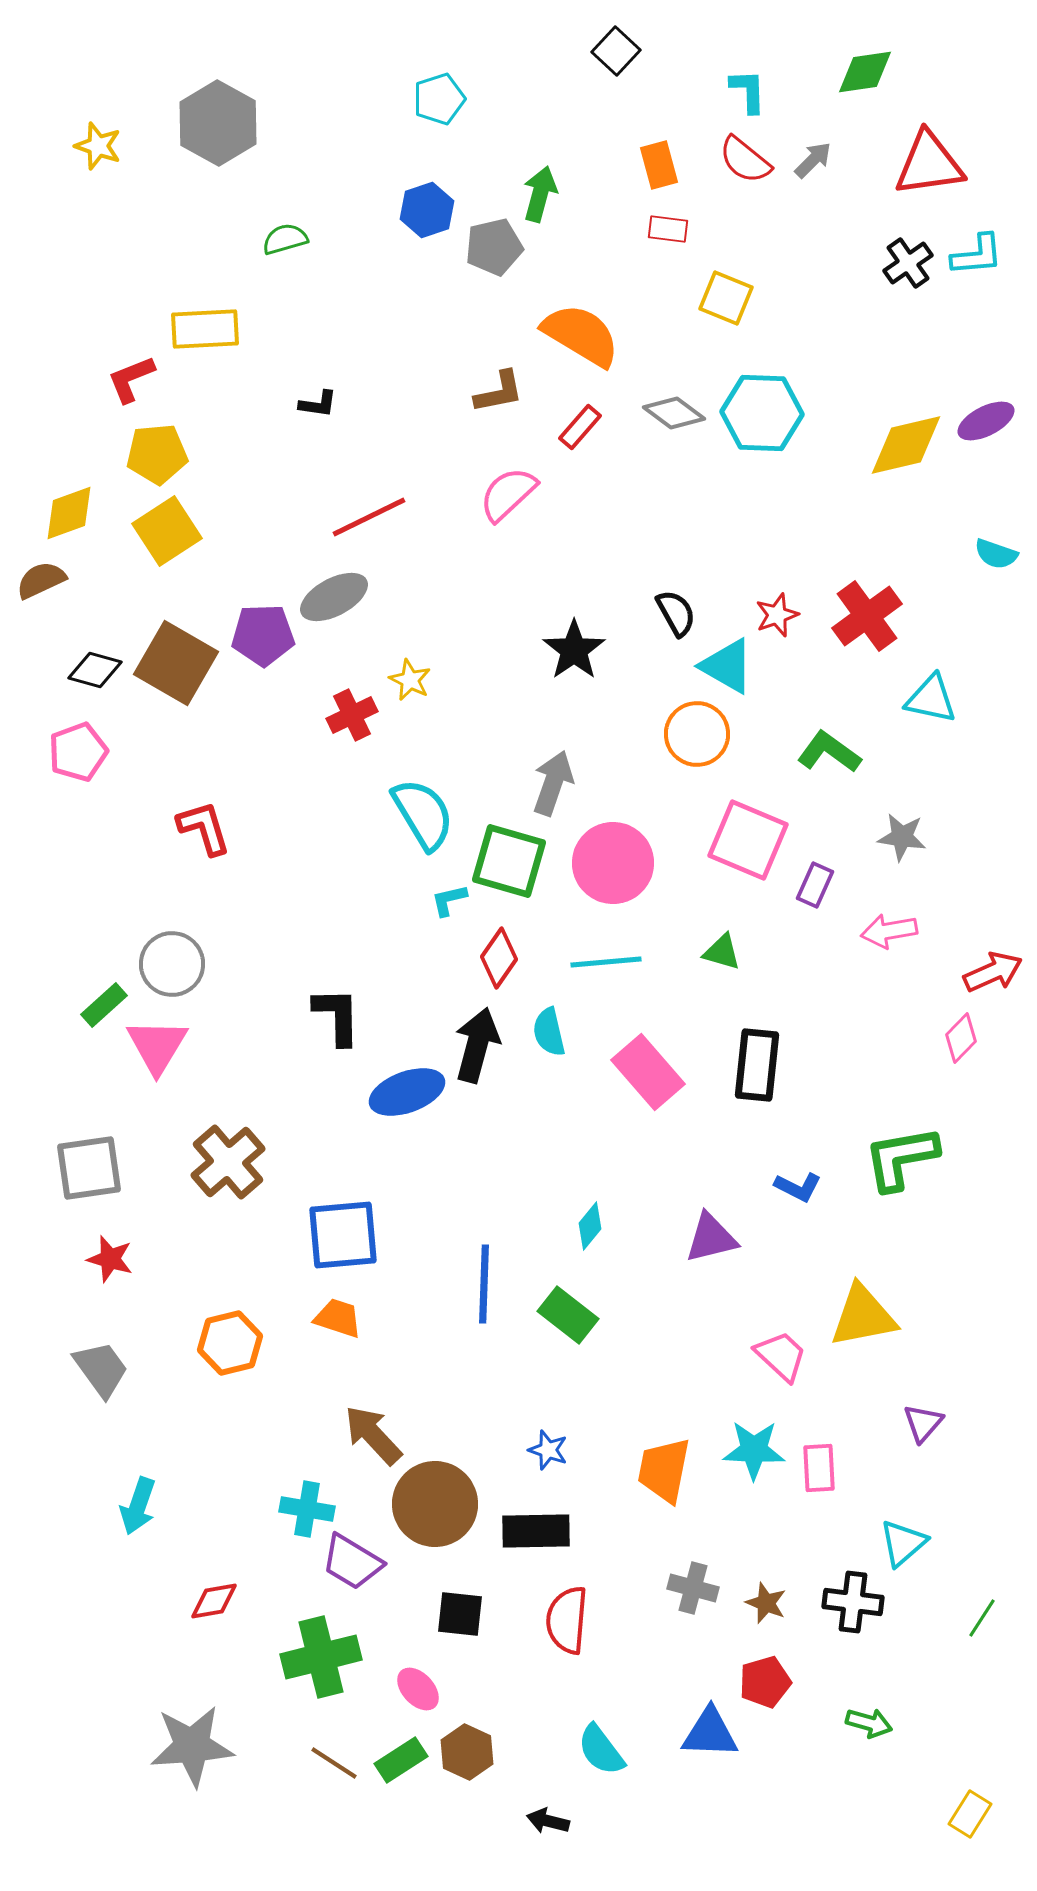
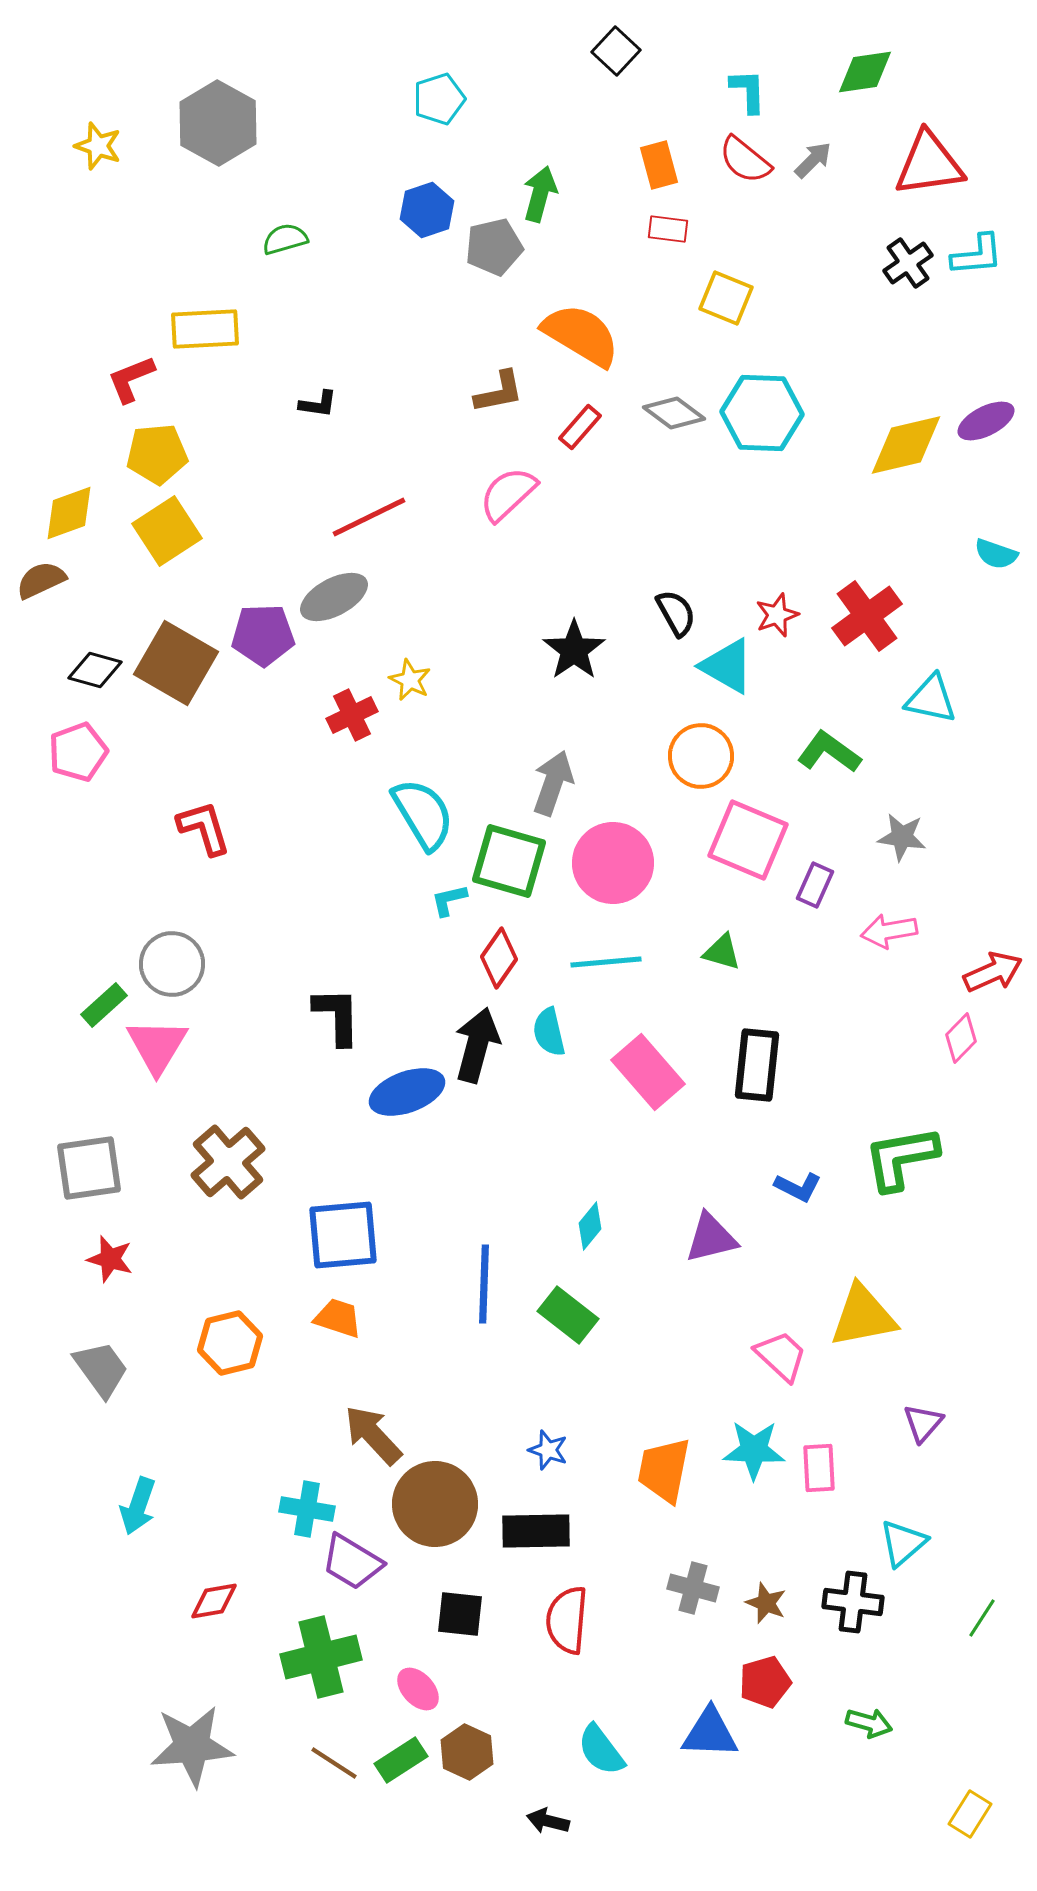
orange circle at (697, 734): moved 4 px right, 22 px down
